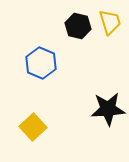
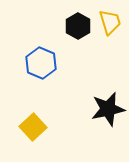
black hexagon: rotated 15 degrees clockwise
black star: rotated 8 degrees counterclockwise
